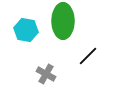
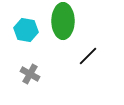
gray cross: moved 16 px left
